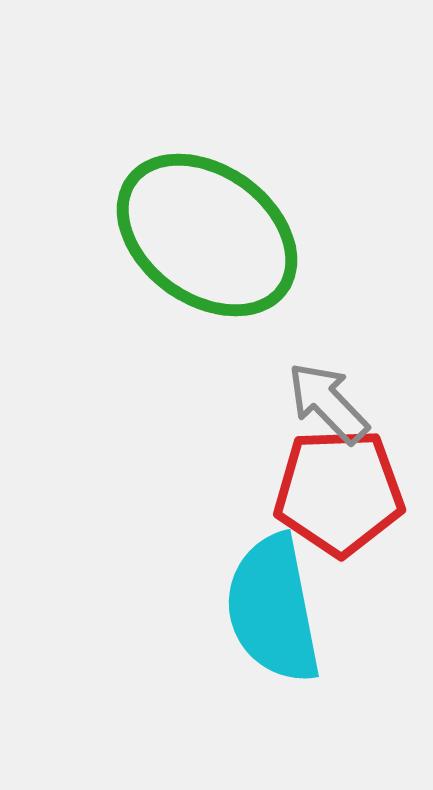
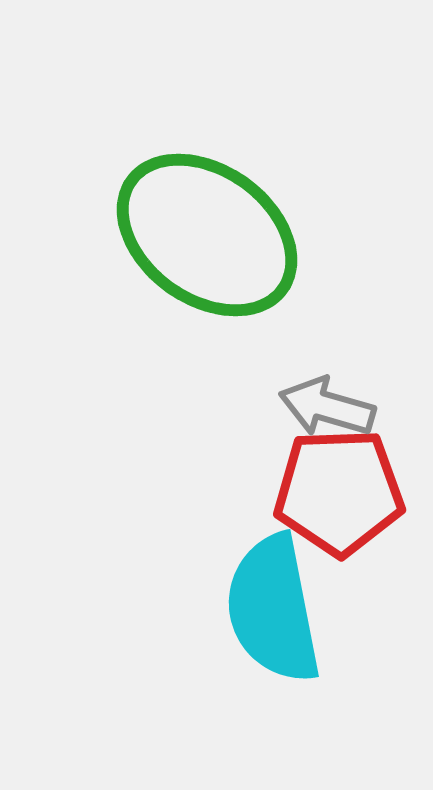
gray arrow: moved 1 px left, 4 px down; rotated 30 degrees counterclockwise
